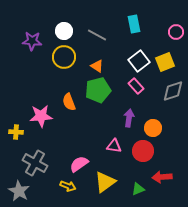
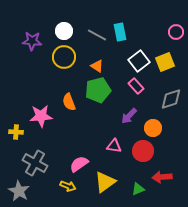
cyan rectangle: moved 14 px left, 8 px down
gray diamond: moved 2 px left, 8 px down
purple arrow: moved 2 px up; rotated 144 degrees counterclockwise
